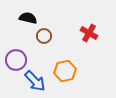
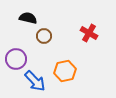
purple circle: moved 1 px up
